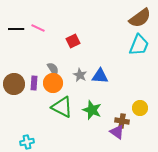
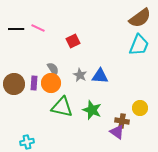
orange circle: moved 2 px left
green triangle: rotated 15 degrees counterclockwise
